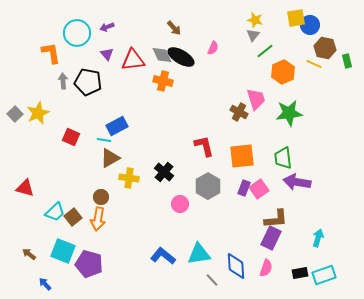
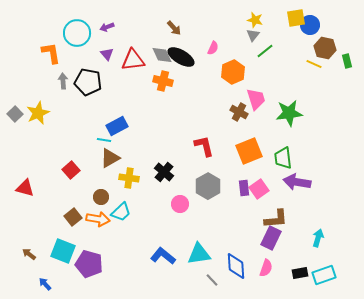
orange hexagon at (283, 72): moved 50 px left
red square at (71, 137): moved 33 px down; rotated 24 degrees clockwise
orange square at (242, 156): moved 7 px right, 5 px up; rotated 16 degrees counterclockwise
purple rectangle at (244, 188): rotated 28 degrees counterclockwise
cyan trapezoid at (55, 212): moved 66 px right
orange arrow at (98, 219): rotated 90 degrees counterclockwise
